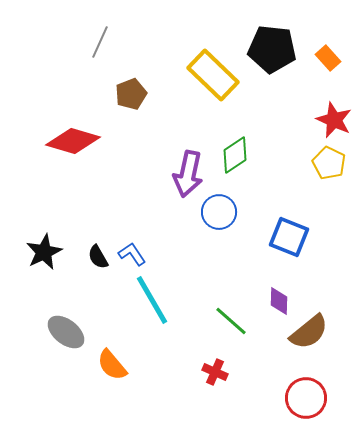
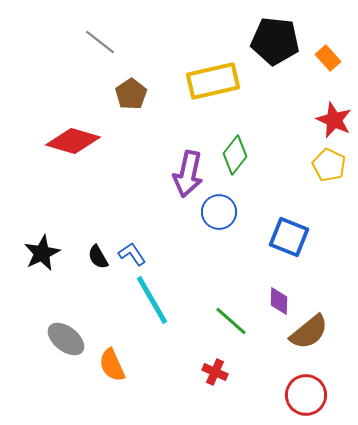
gray line: rotated 76 degrees counterclockwise
black pentagon: moved 3 px right, 8 px up
yellow rectangle: moved 6 px down; rotated 57 degrees counterclockwise
brown pentagon: rotated 12 degrees counterclockwise
green diamond: rotated 18 degrees counterclockwise
yellow pentagon: moved 2 px down
black star: moved 2 px left, 1 px down
gray ellipse: moved 7 px down
orange semicircle: rotated 16 degrees clockwise
red circle: moved 3 px up
